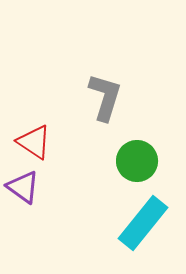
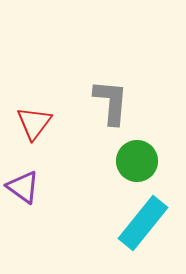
gray L-shape: moved 6 px right, 5 px down; rotated 12 degrees counterclockwise
red triangle: moved 19 px up; rotated 33 degrees clockwise
